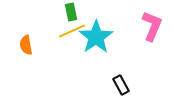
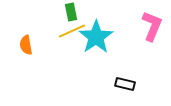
black rectangle: moved 4 px right, 1 px up; rotated 48 degrees counterclockwise
